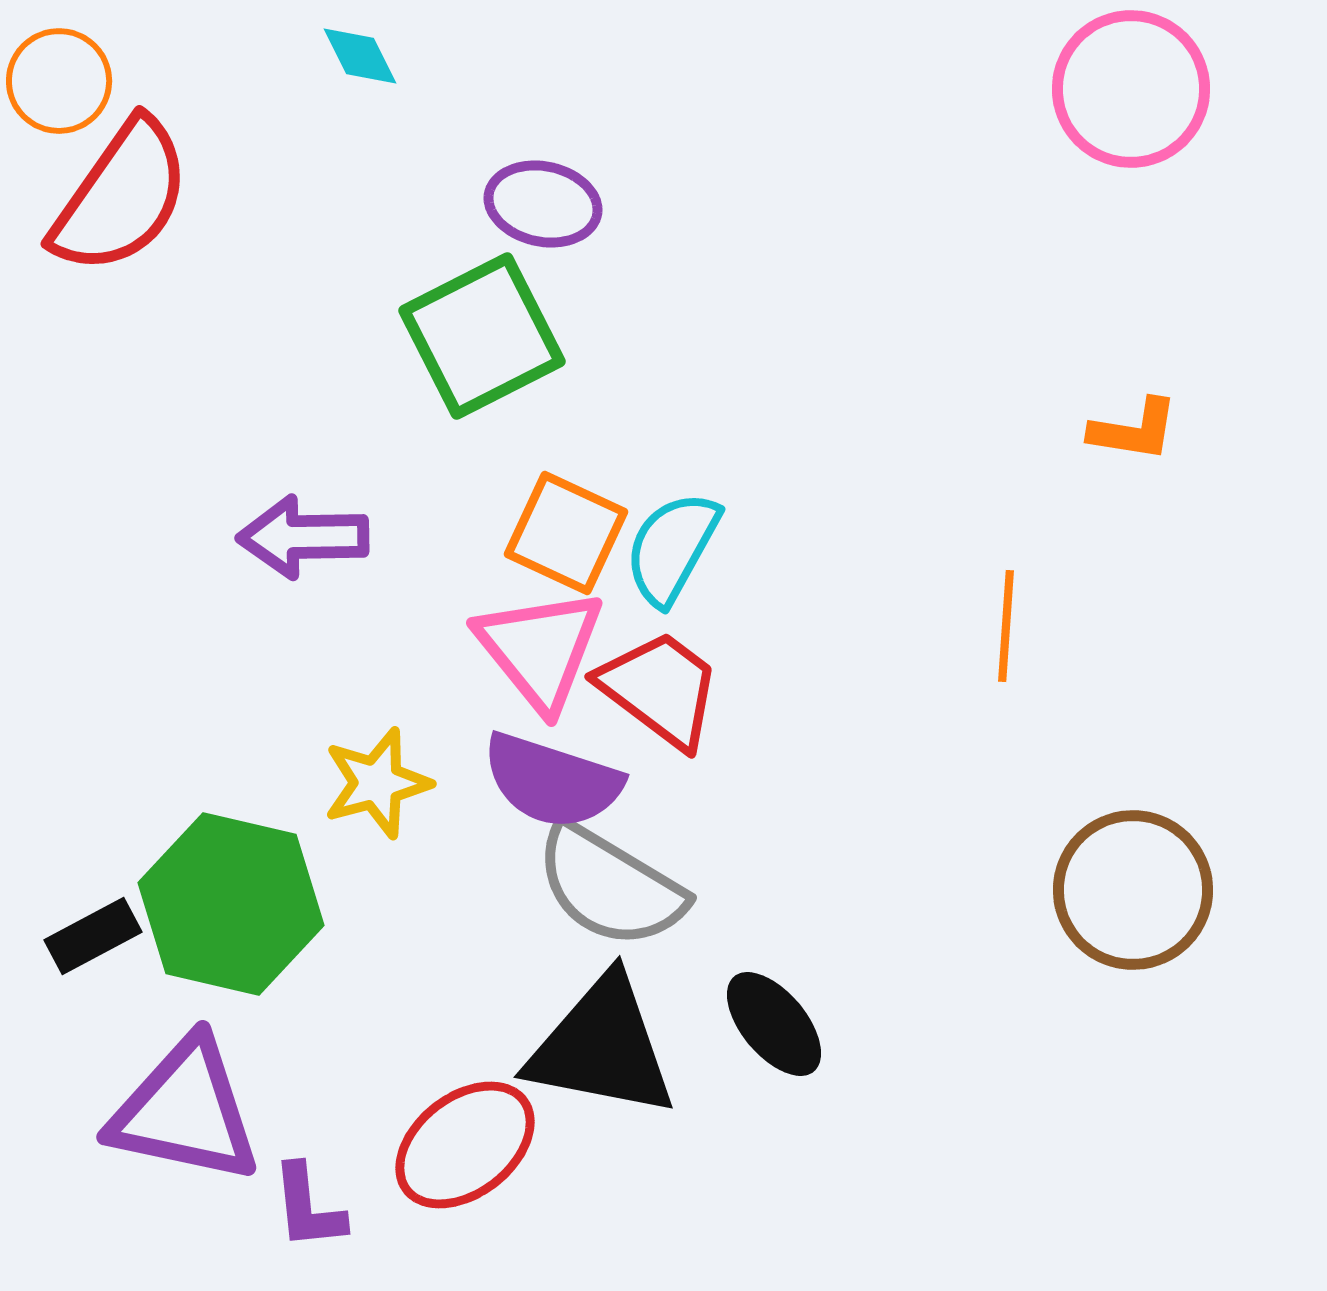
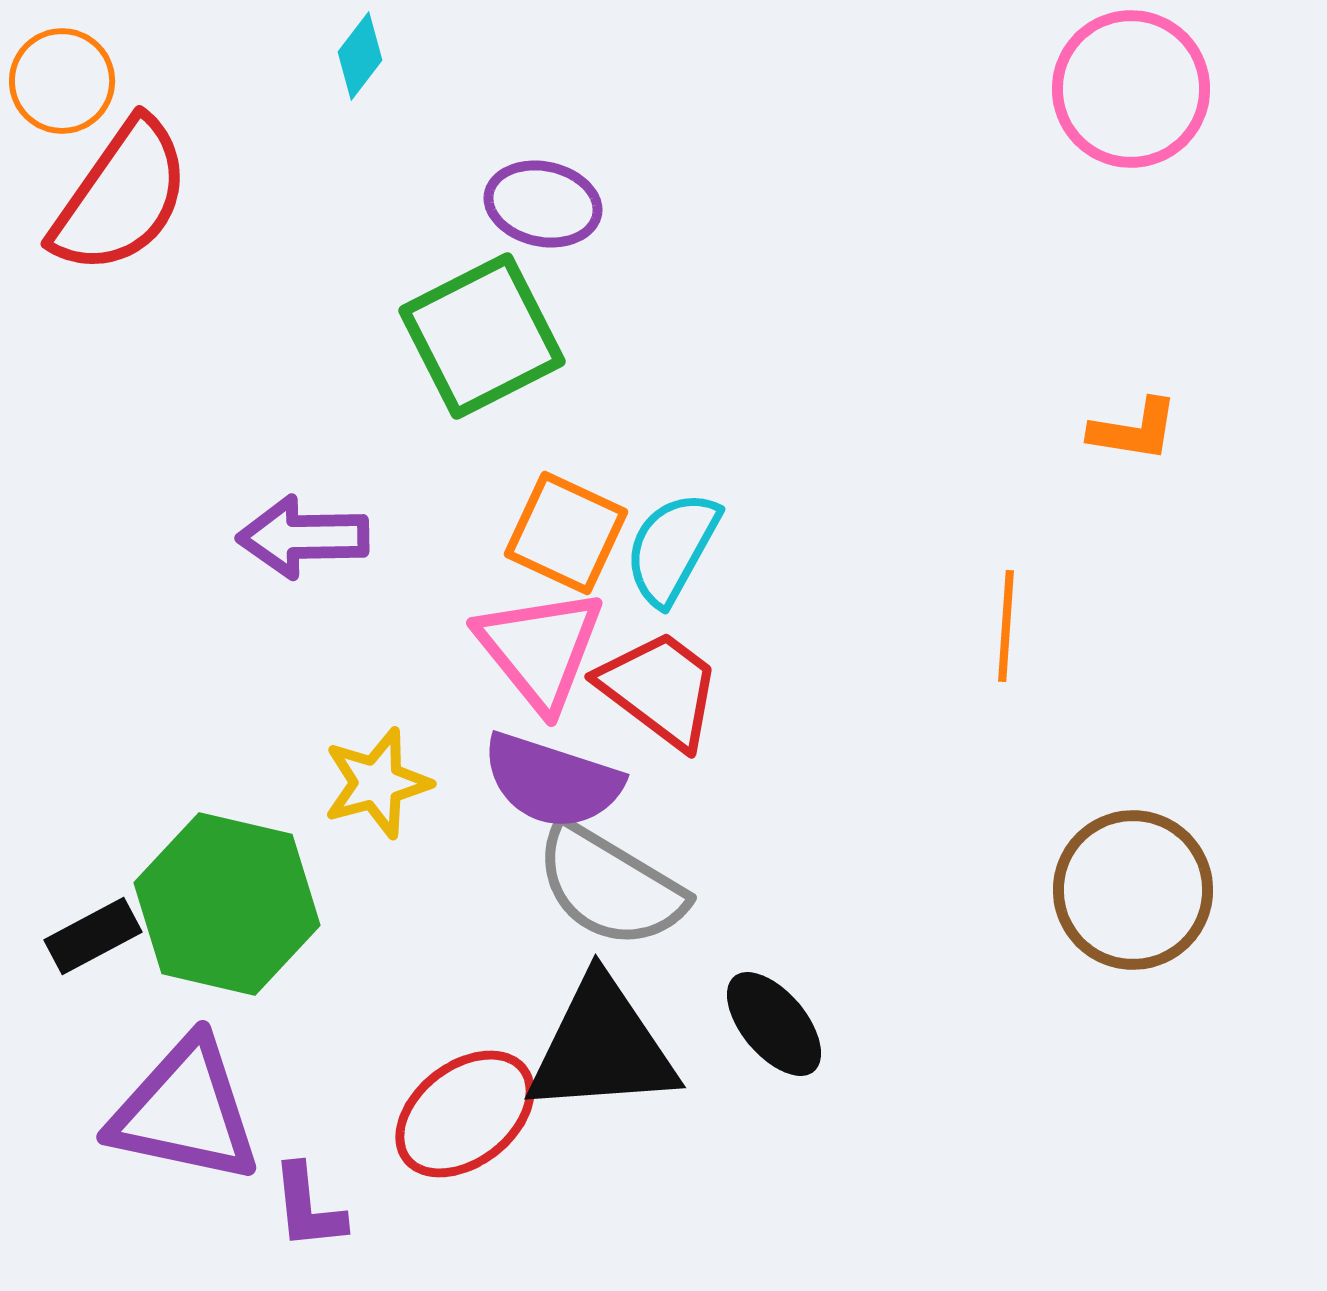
cyan diamond: rotated 64 degrees clockwise
orange circle: moved 3 px right
green hexagon: moved 4 px left
black triangle: rotated 15 degrees counterclockwise
red ellipse: moved 31 px up
